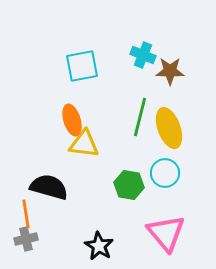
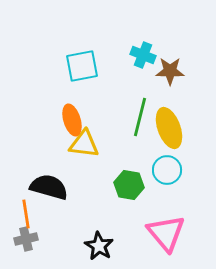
cyan circle: moved 2 px right, 3 px up
